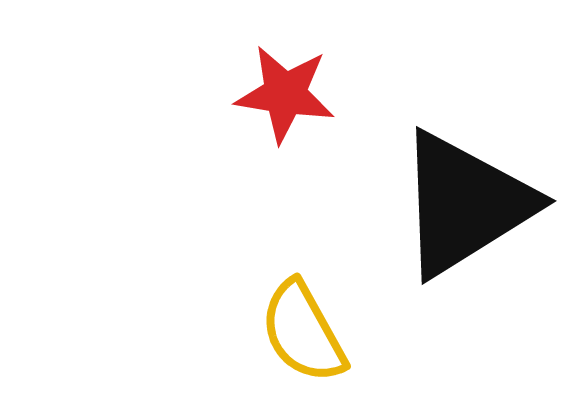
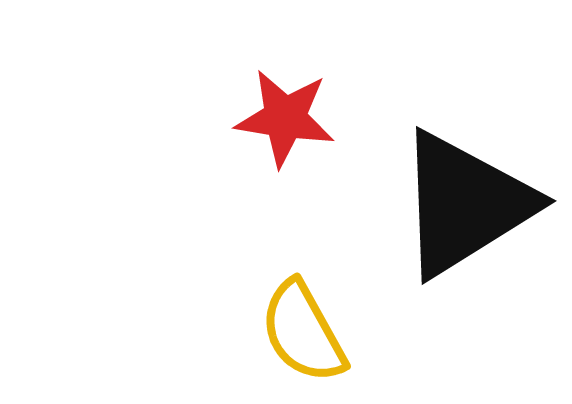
red star: moved 24 px down
